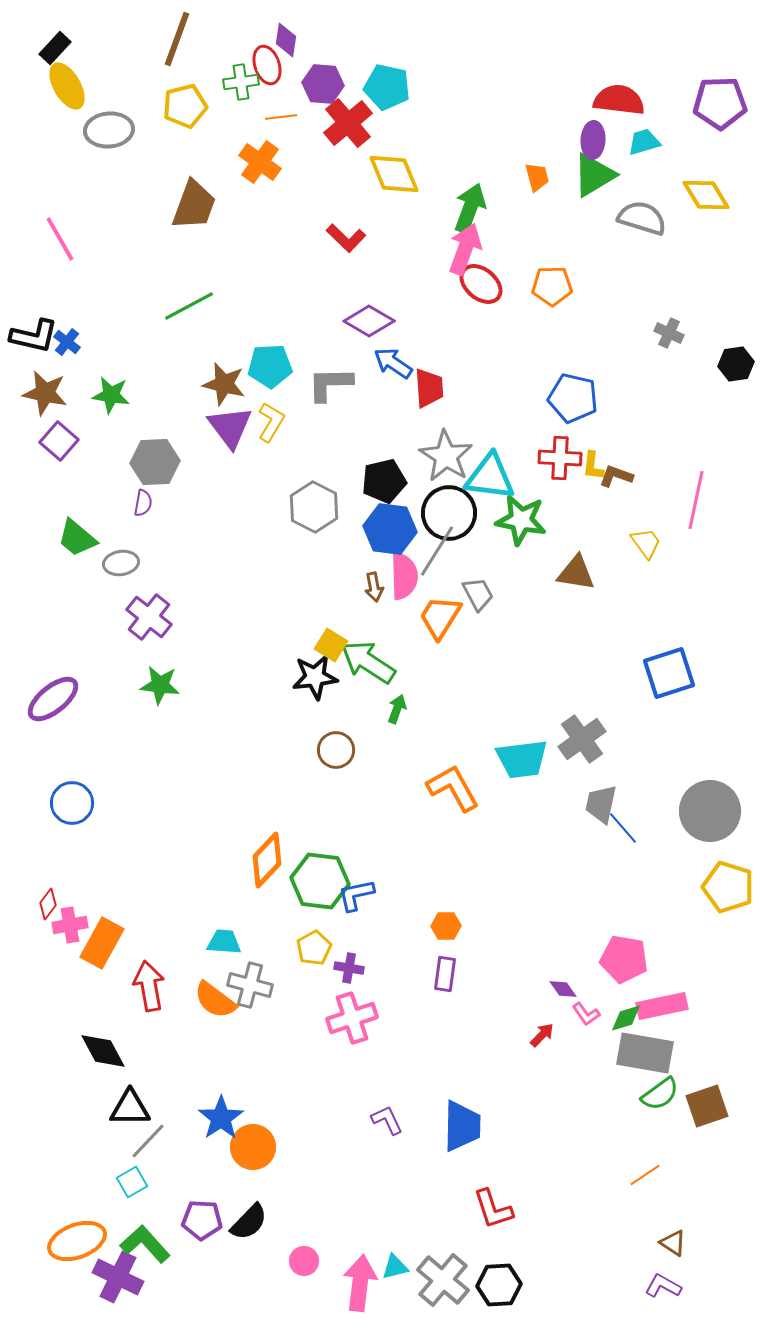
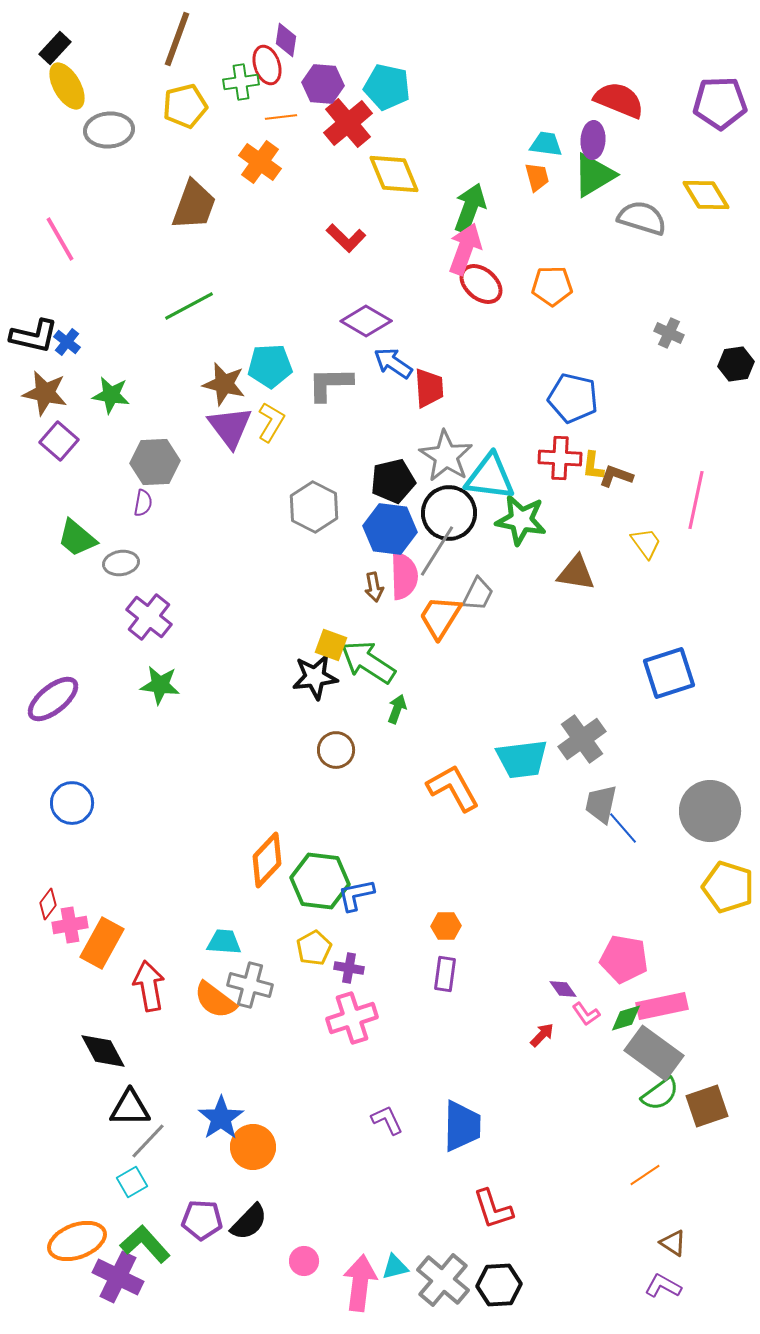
red semicircle at (619, 100): rotated 15 degrees clockwise
cyan trapezoid at (644, 142): moved 98 px left, 2 px down; rotated 24 degrees clockwise
purple diamond at (369, 321): moved 3 px left
black pentagon at (384, 481): moved 9 px right
gray trapezoid at (478, 594): rotated 54 degrees clockwise
yellow square at (331, 645): rotated 12 degrees counterclockwise
gray rectangle at (645, 1053): moved 9 px right; rotated 26 degrees clockwise
